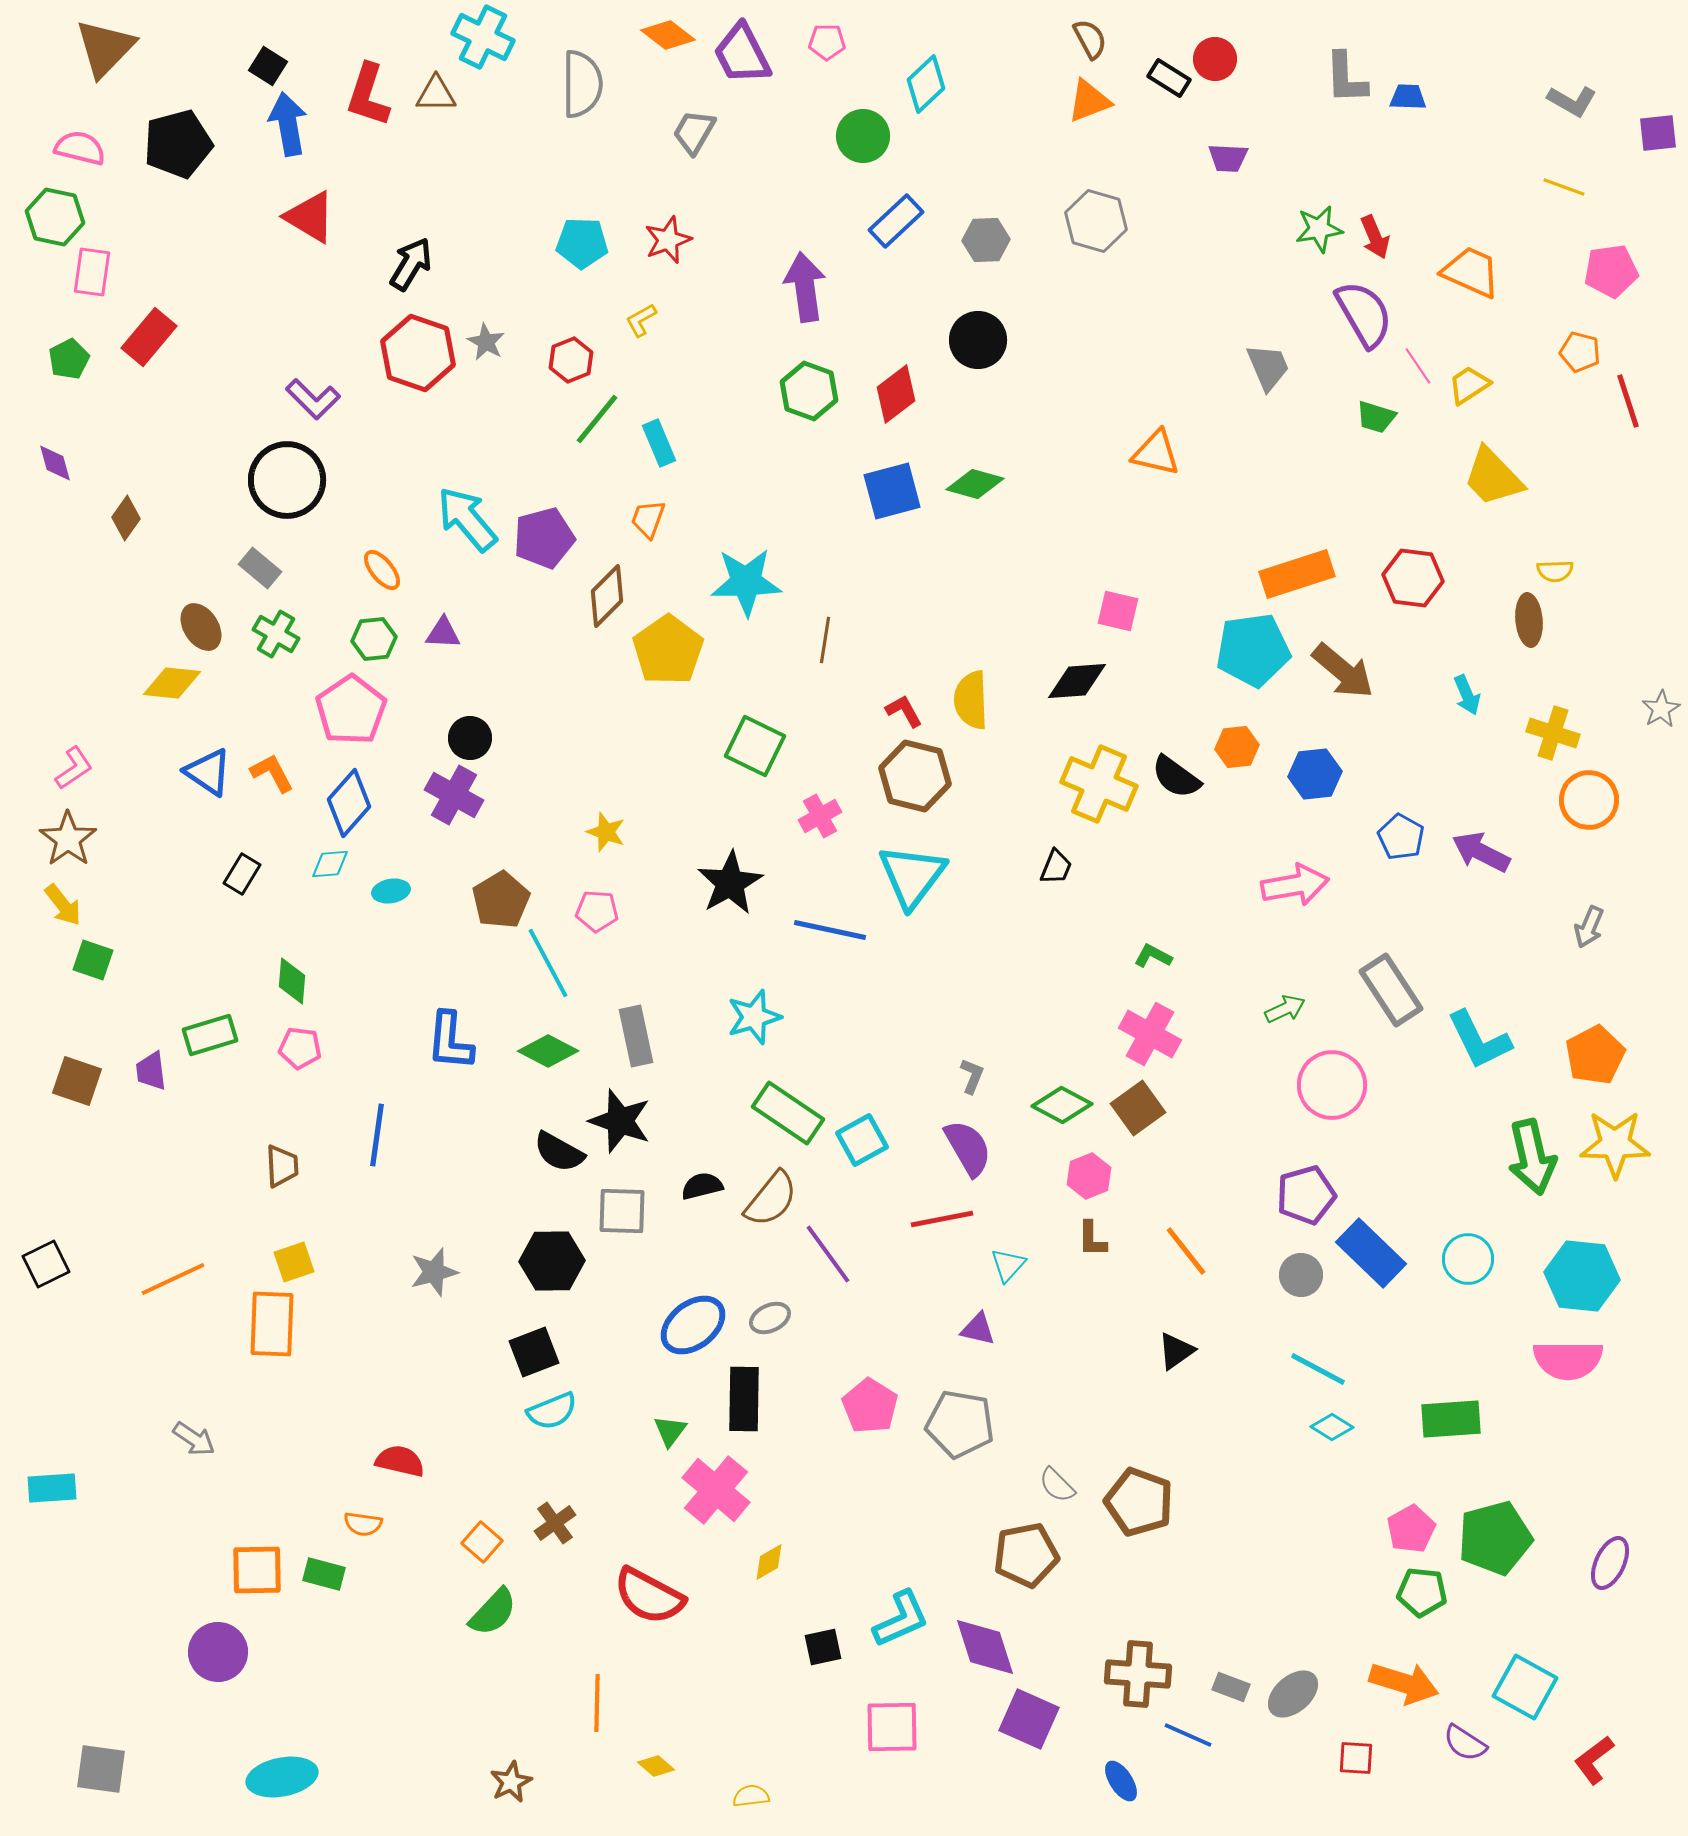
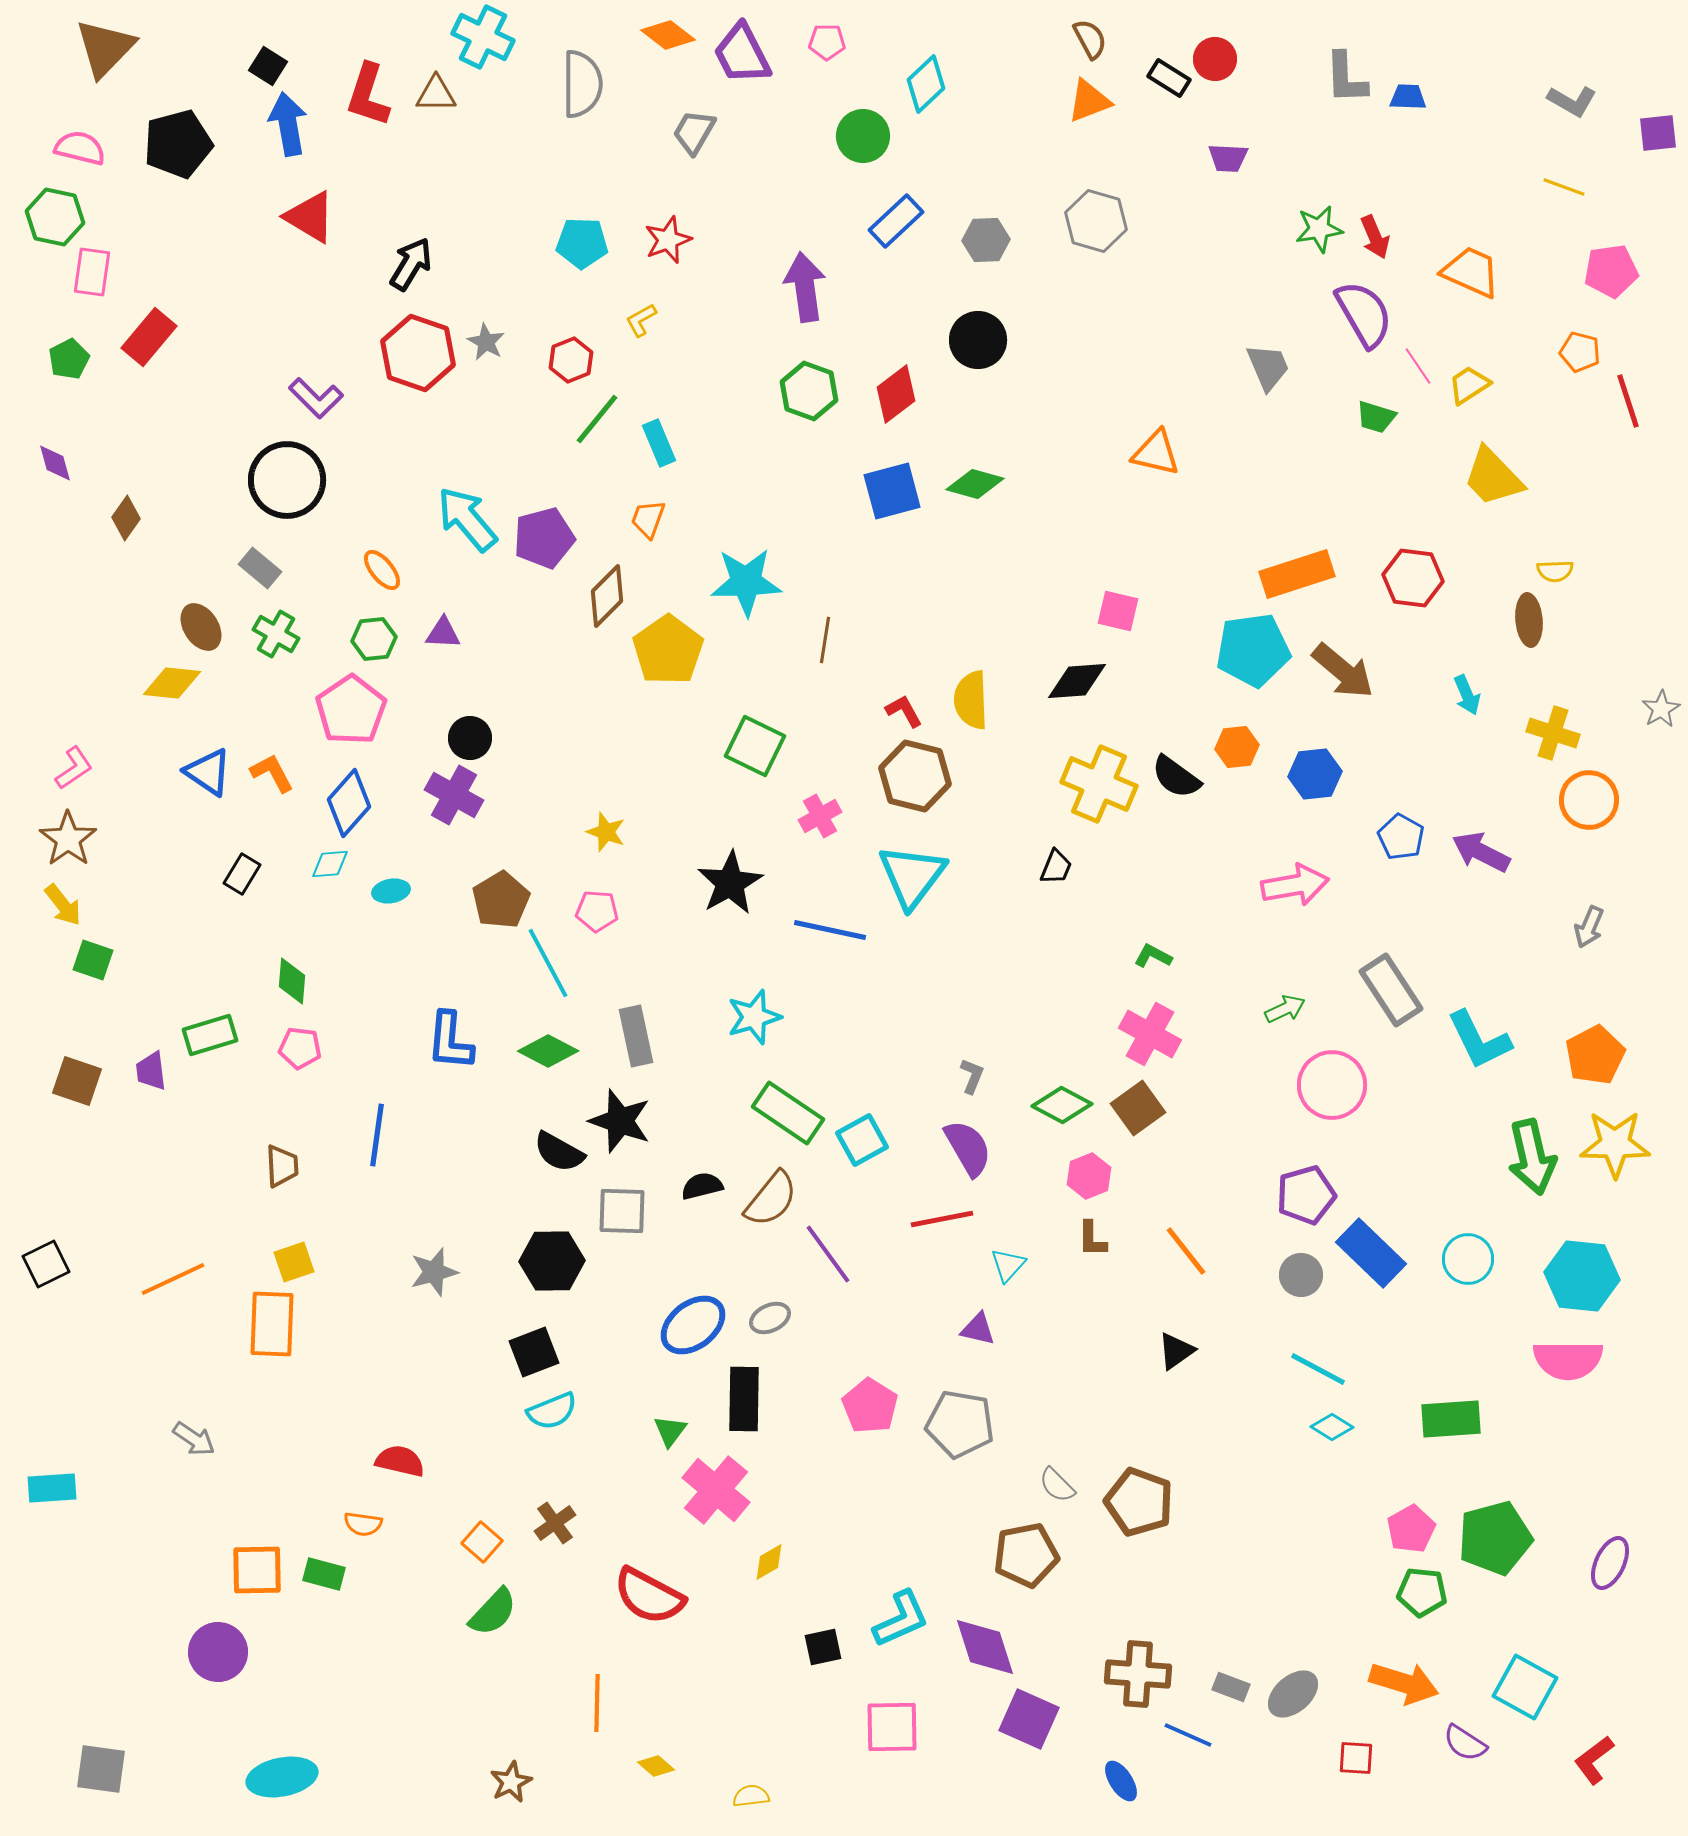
purple L-shape at (313, 399): moved 3 px right, 1 px up
